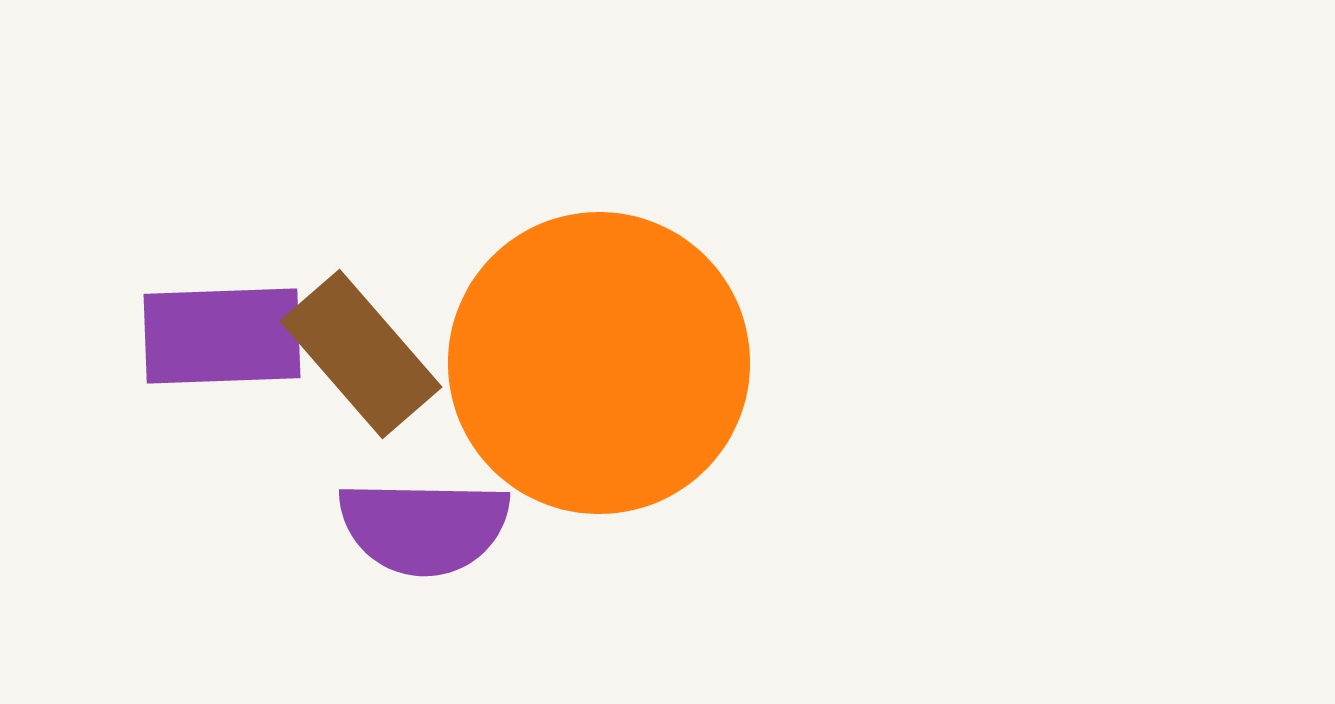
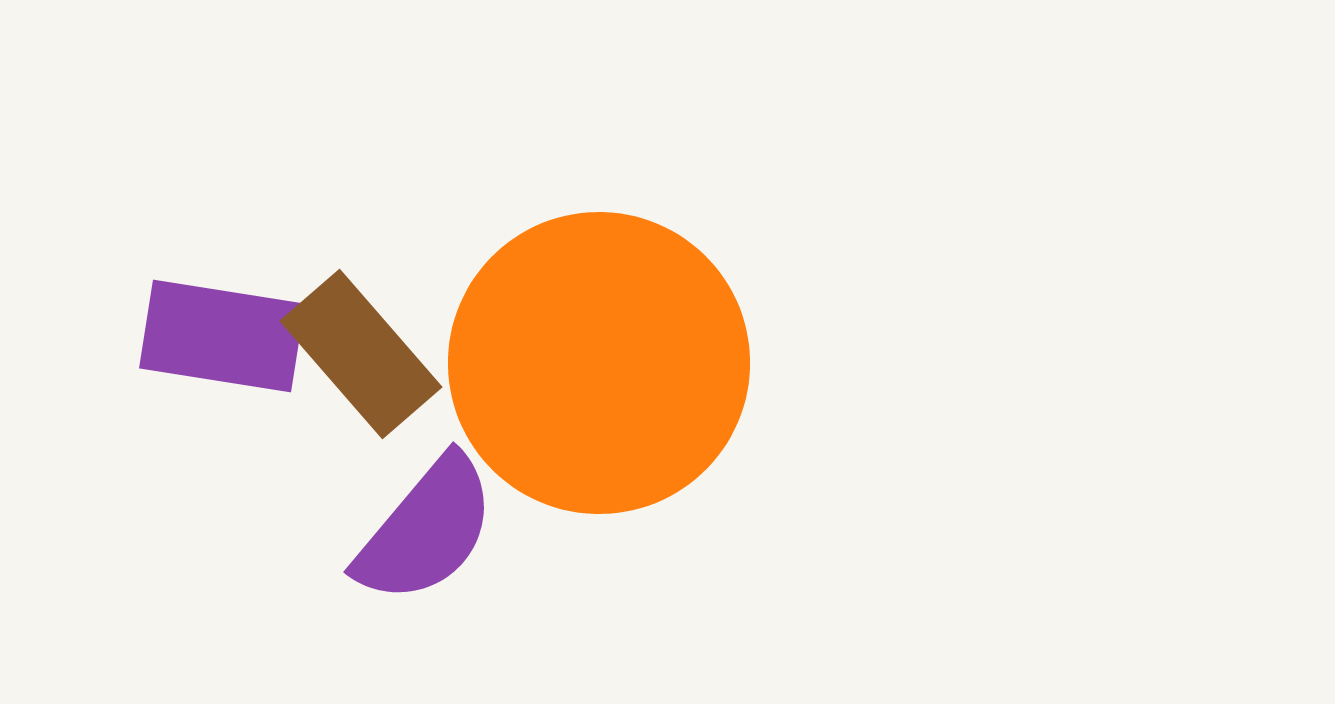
purple rectangle: rotated 11 degrees clockwise
purple semicircle: moved 2 px right, 3 px down; rotated 51 degrees counterclockwise
